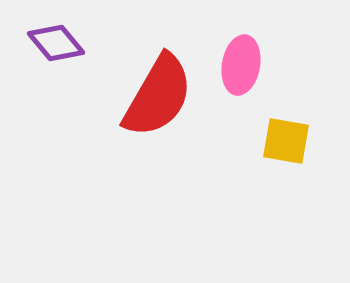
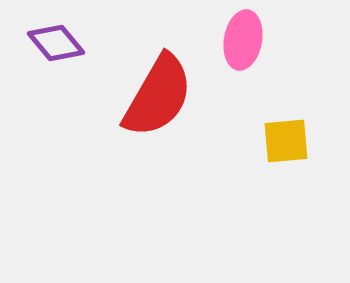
pink ellipse: moved 2 px right, 25 px up
yellow square: rotated 15 degrees counterclockwise
